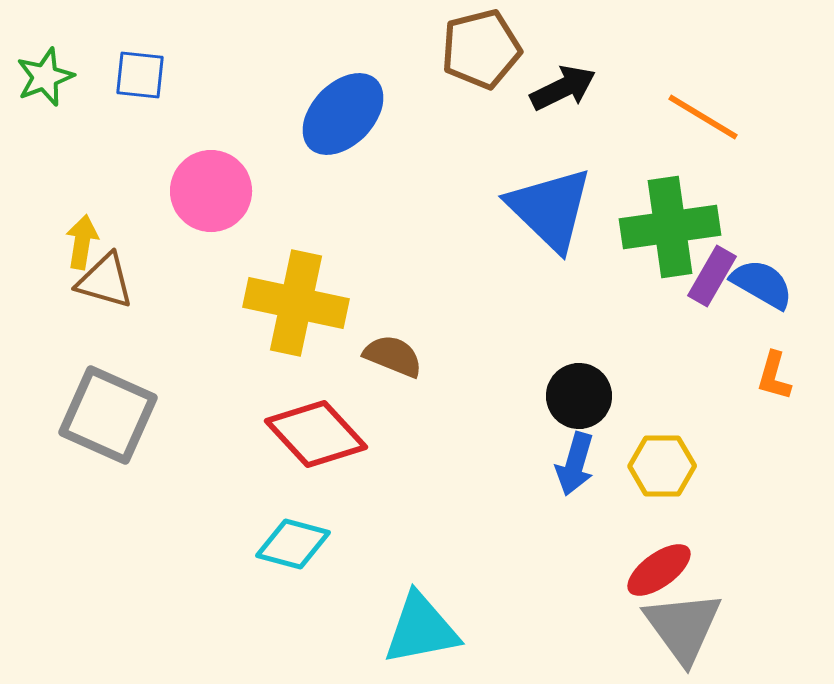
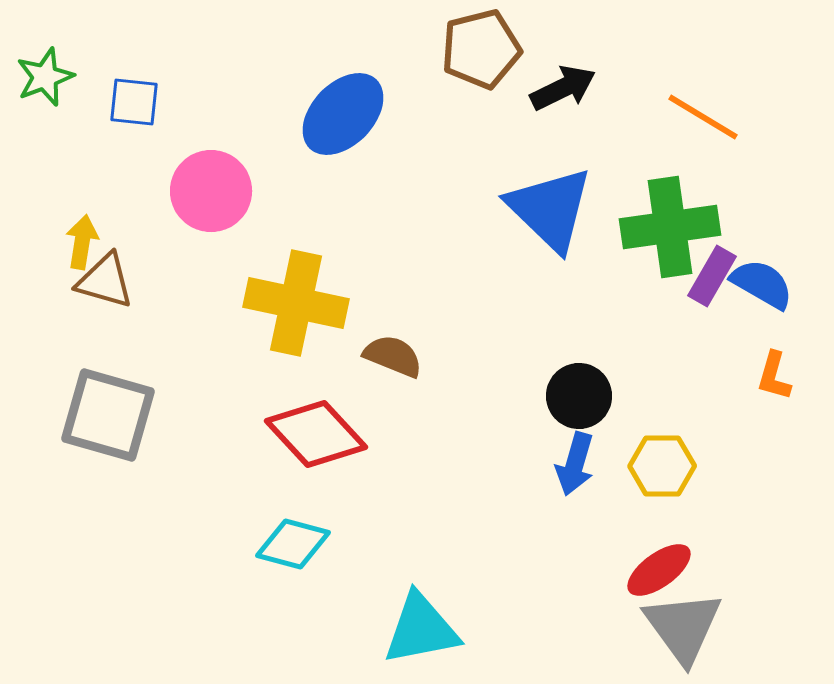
blue square: moved 6 px left, 27 px down
gray square: rotated 8 degrees counterclockwise
